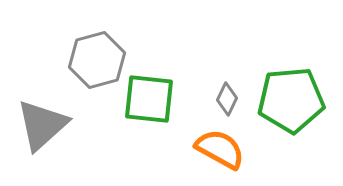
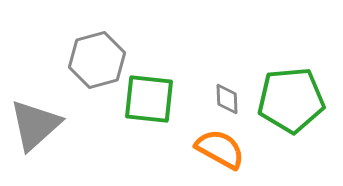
gray diamond: rotated 28 degrees counterclockwise
gray triangle: moved 7 px left
